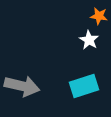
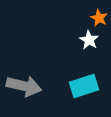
orange star: moved 2 px down; rotated 18 degrees clockwise
gray arrow: moved 2 px right
